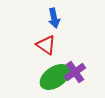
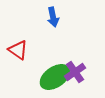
blue arrow: moved 1 px left, 1 px up
red triangle: moved 28 px left, 5 px down
